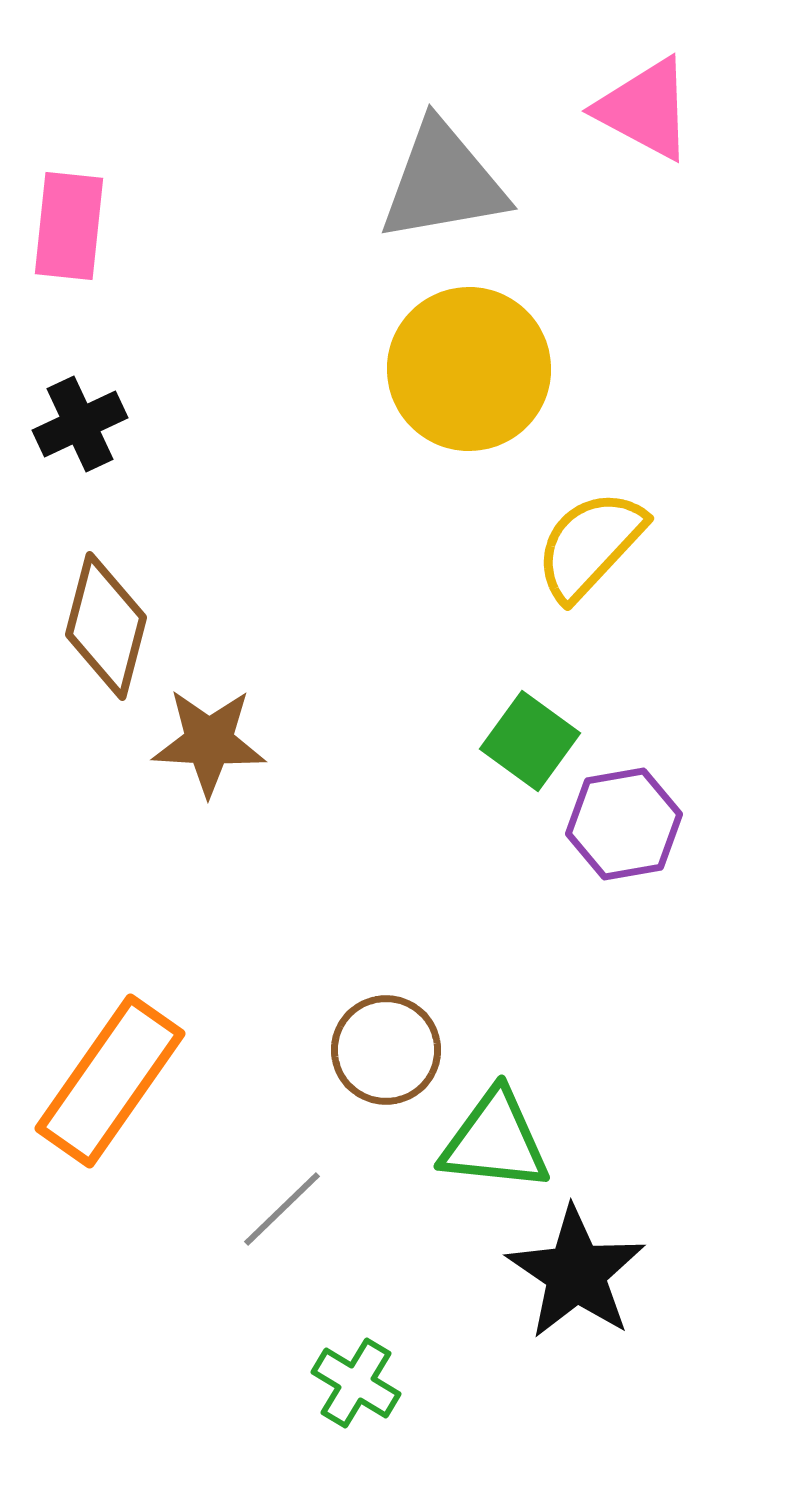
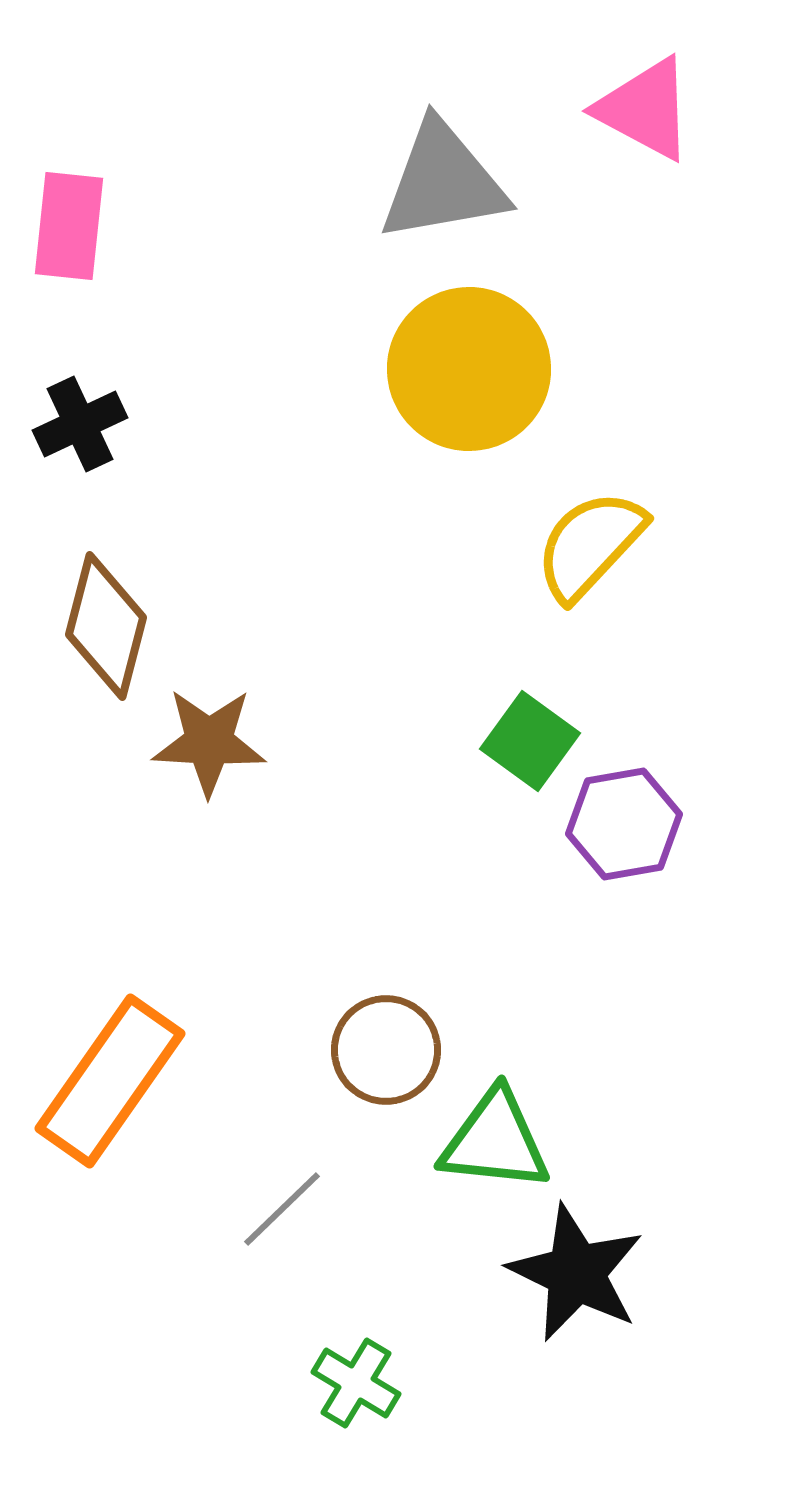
black star: rotated 8 degrees counterclockwise
